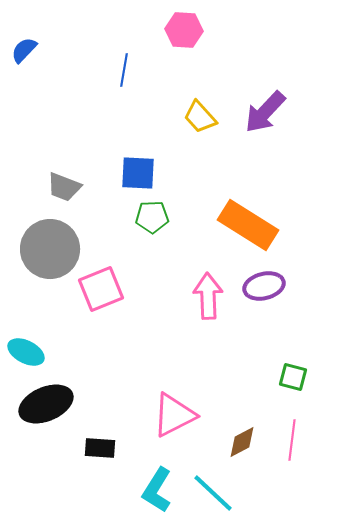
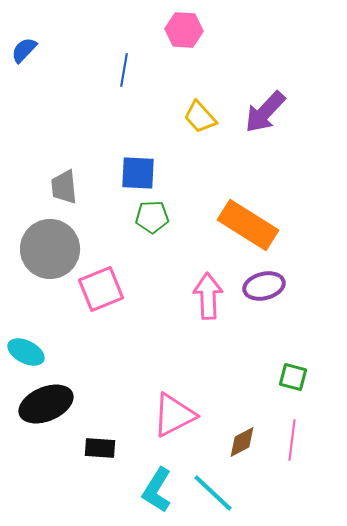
gray trapezoid: rotated 63 degrees clockwise
